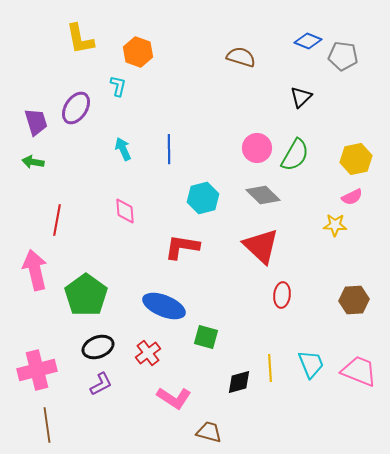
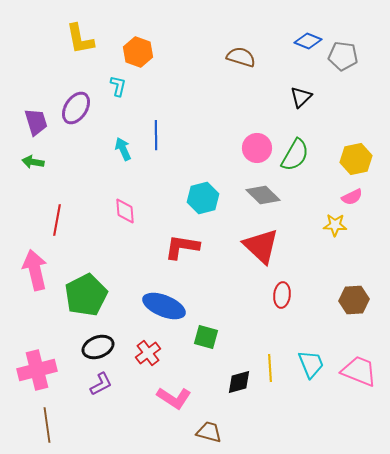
blue line: moved 13 px left, 14 px up
green pentagon: rotated 9 degrees clockwise
